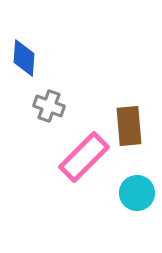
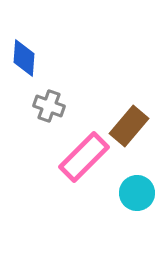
brown rectangle: rotated 45 degrees clockwise
